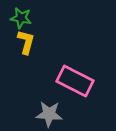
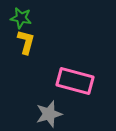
pink rectangle: rotated 12 degrees counterclockwise
gray star: rotated 20 degrees counterclockwise
